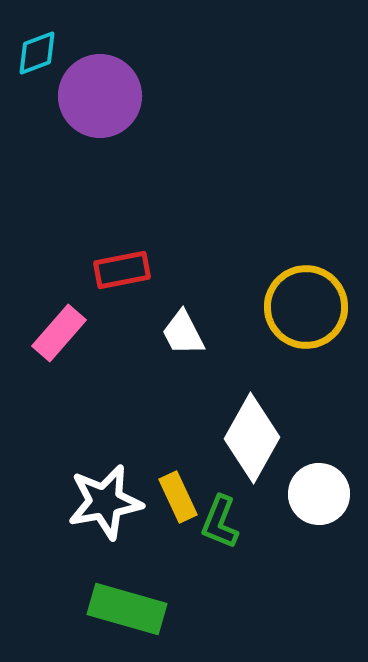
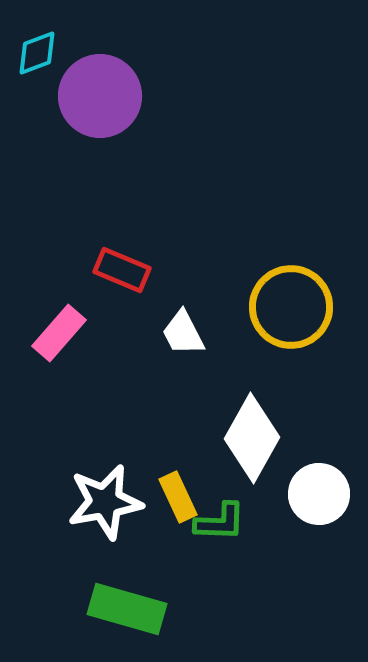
red rectangle: rotated 34 degrees clockwise
yellow circle: moved 15 px left
green L-shape: rotated 110 degrees counterclockwise
